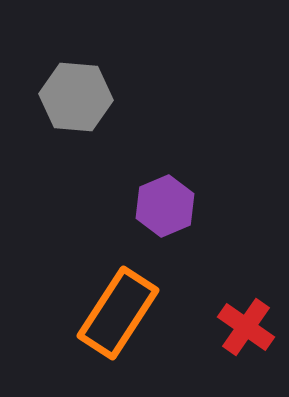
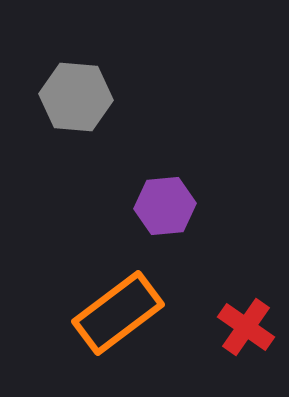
purple hexagon: rotated 18 degrees clockwise
orange rectangle: rotated 20 degrees clockwise
